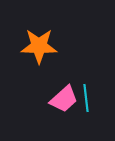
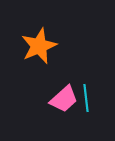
orange star: rotated 24 degrees counterclockwise
